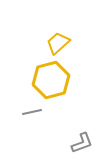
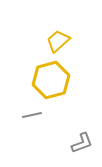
yellow trapezoid: moved 2 px up
gray line: moved 3 px down
